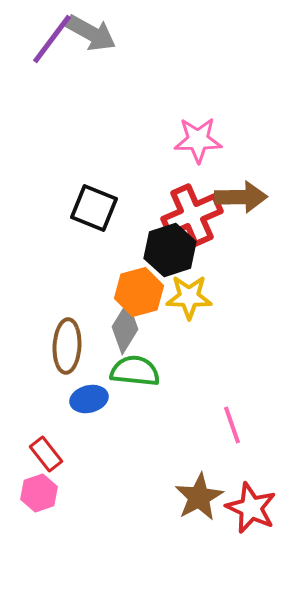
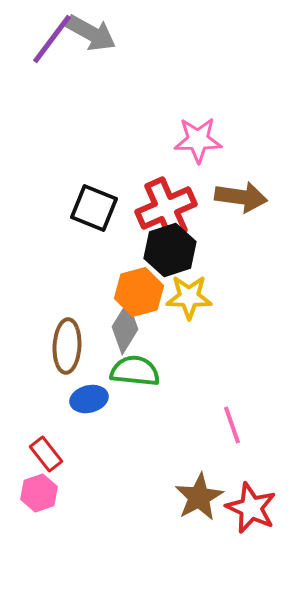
brown arrow: rotated 9 degrees clockwise
red cross: moved 26 px left, 7 px up
